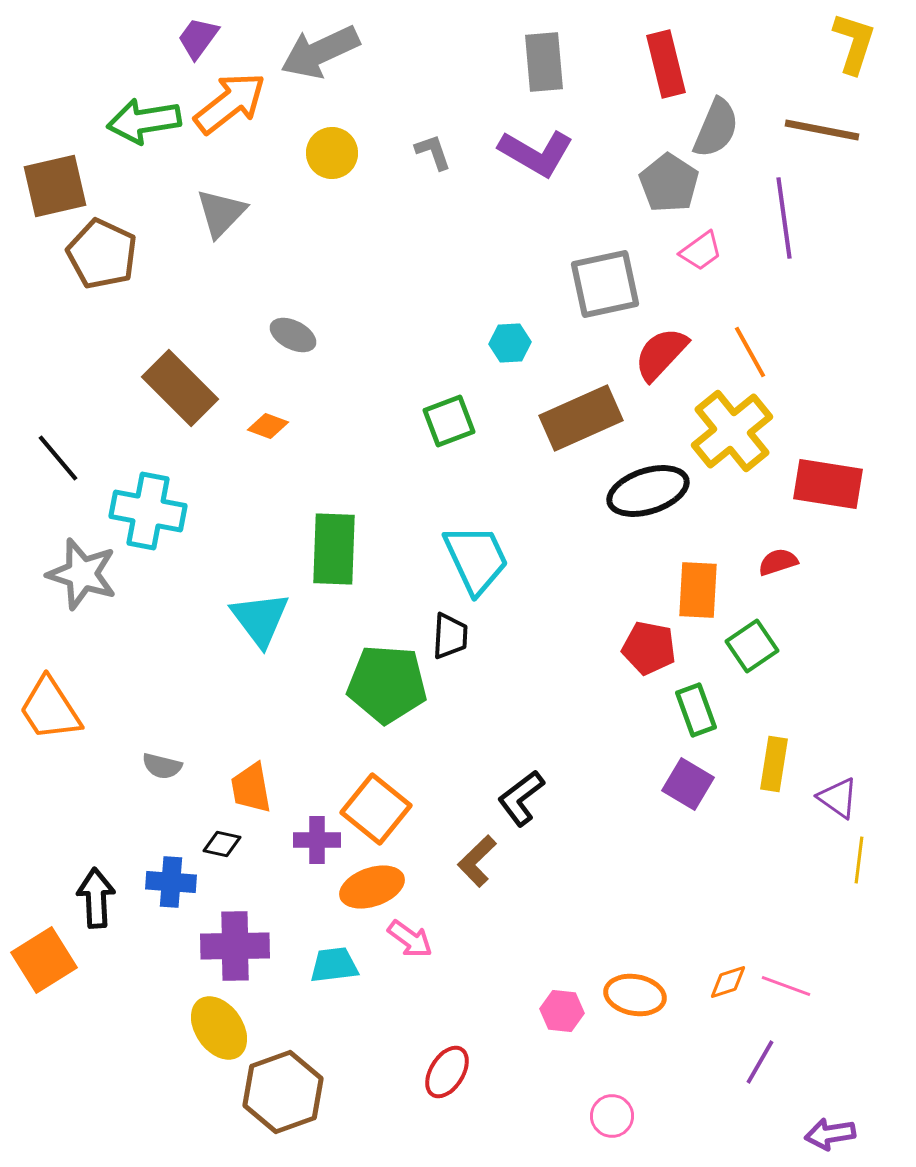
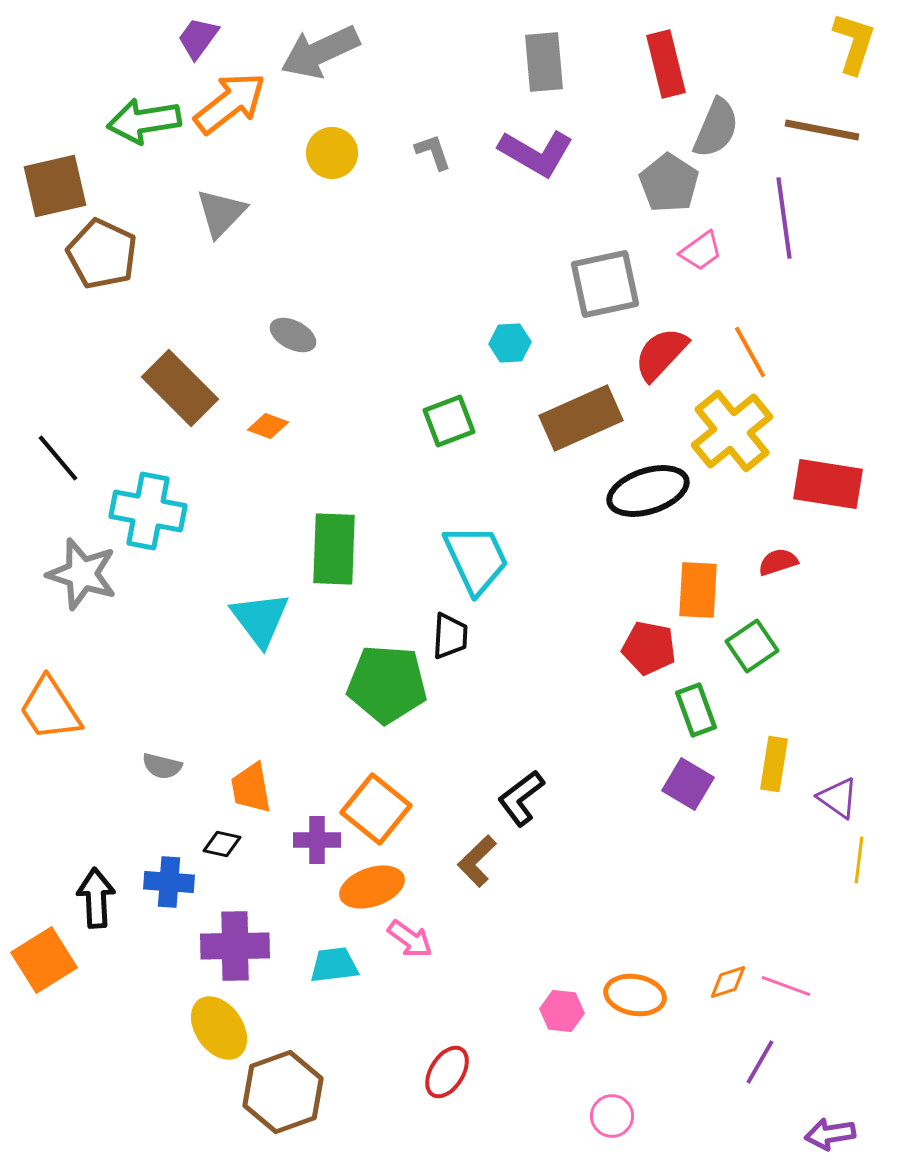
blue cross at (171, 882): moved 2 px left
